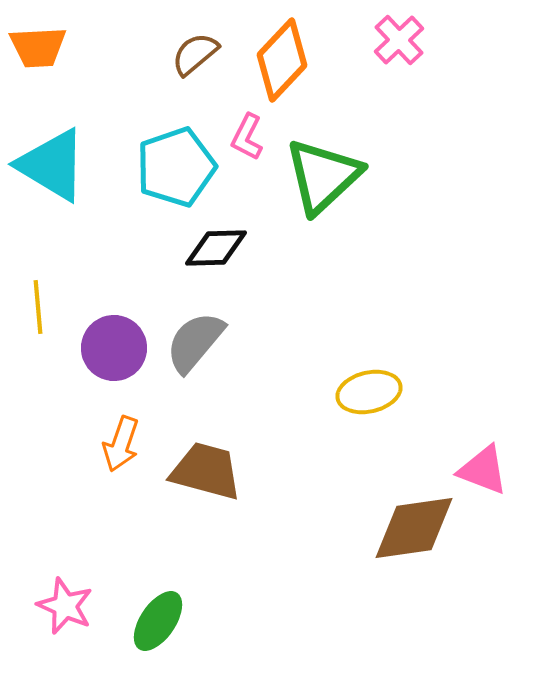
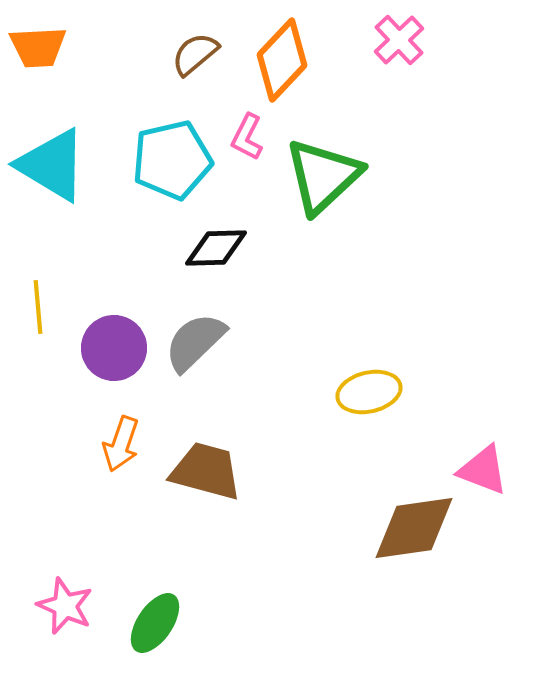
cyan pentagon: moved 4 px left, 7 px up; rotated 6 degrees clockwise
gray semicircle: rotated 6 degrees clockwise
green ellipse: moved 3 px left, 2 px down
